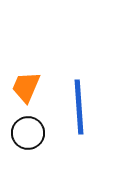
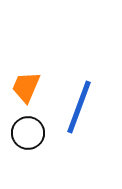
blue line: rotated 24 degrees clockwise
